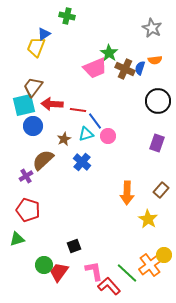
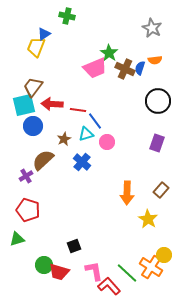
pink circle: moved 1 px left, 6 px down
orange cross: moved 1 px right, 2 px down; rotated 20 degrees counterclockwise
red trapezoid: rotated 110 degrees counterclockwise
